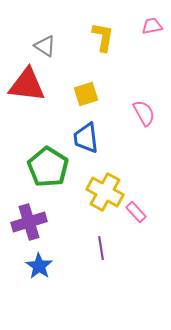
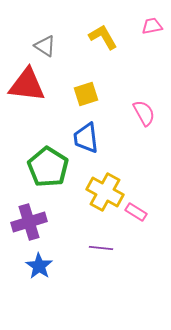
yellow L-shape: rotated 40 degrees counterclockwise
pink rectangle: rotated 15 degrees counterclockwise
purple line: rotated 75 degrees counterclockwise
